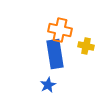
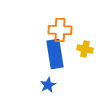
orange cross: rotated 10 degrees counterclockwise
yellow cross: moved 1 px left, 3 px down
